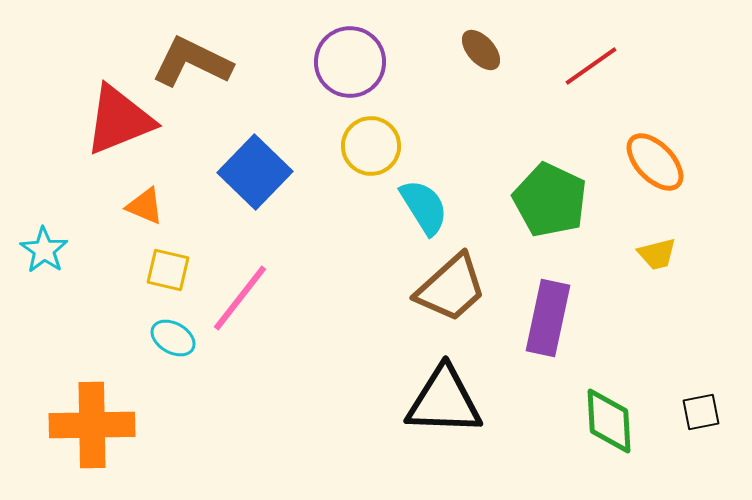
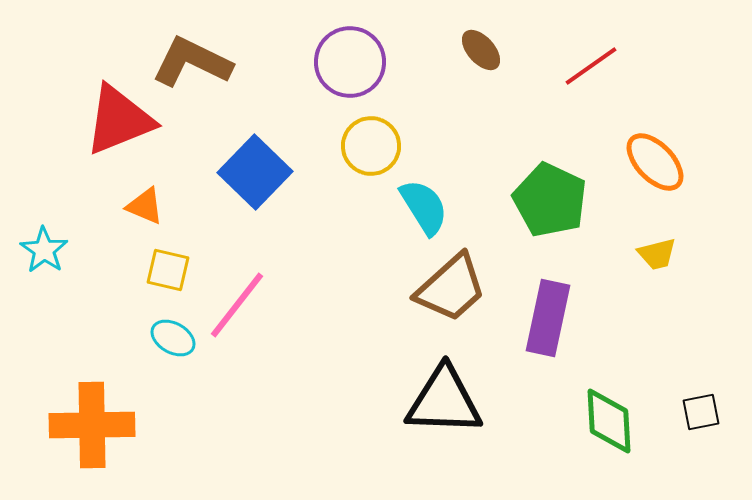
pink line: moved 3 px left, 7 px down
